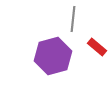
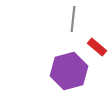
purple hexagon: moved 16 px right, 15 px down
